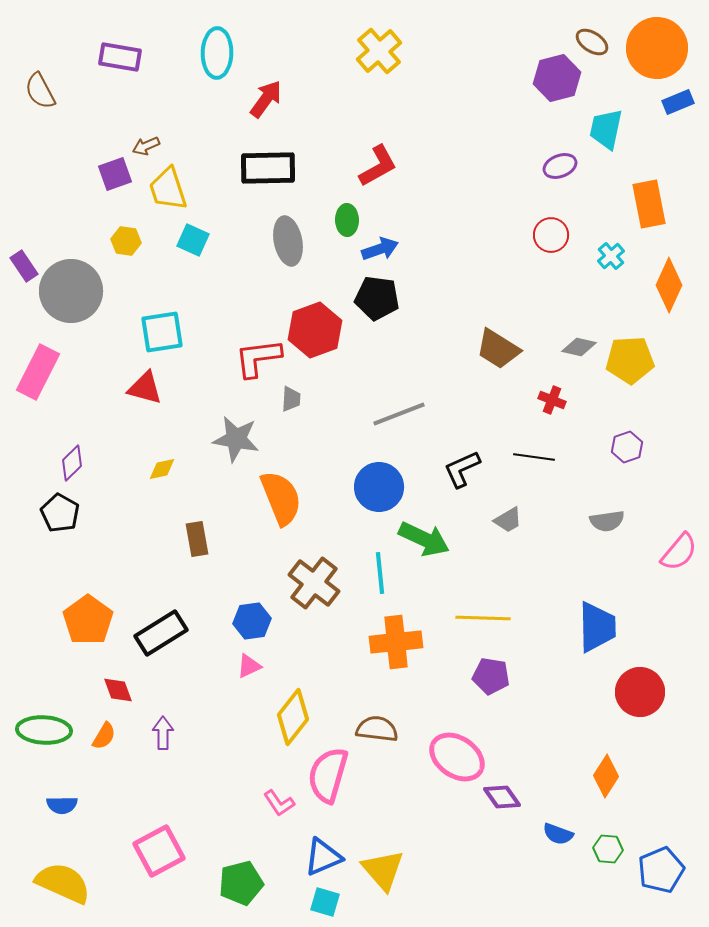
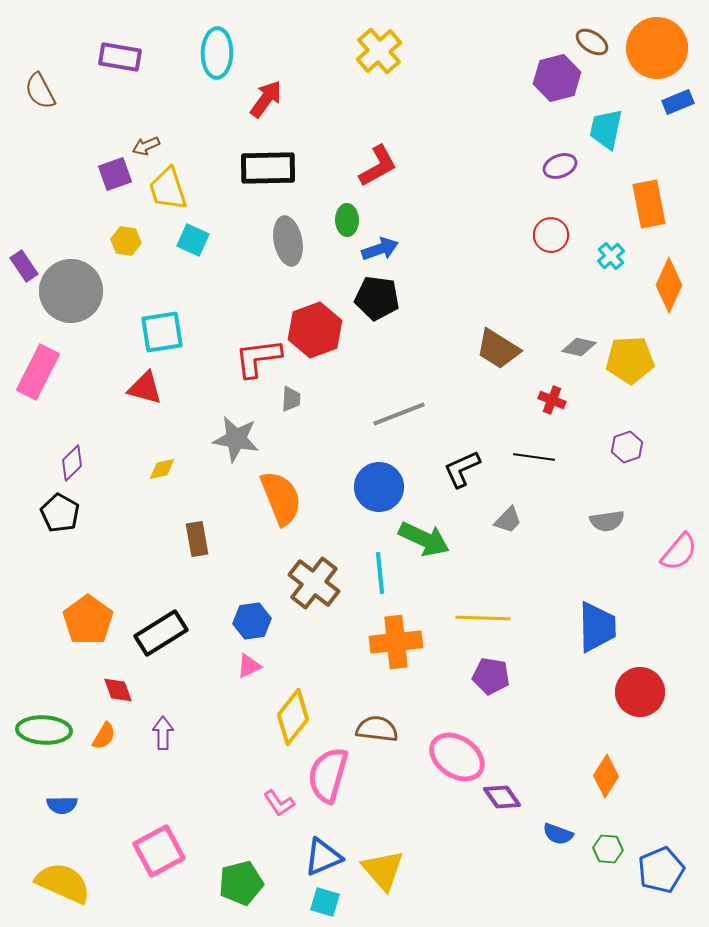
gray trapezoid at (508, 520): rotated 16 degrees counterclockwise
